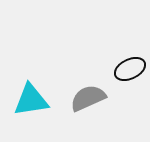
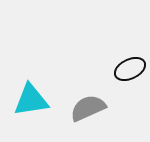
gray semicircle: moved 10 px down
